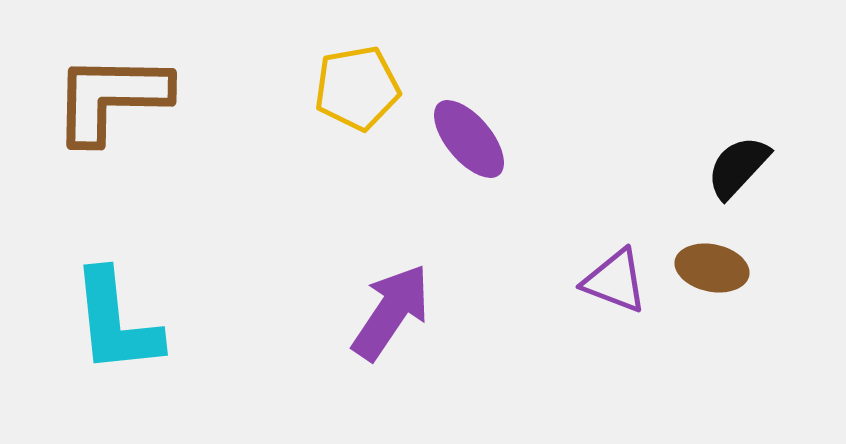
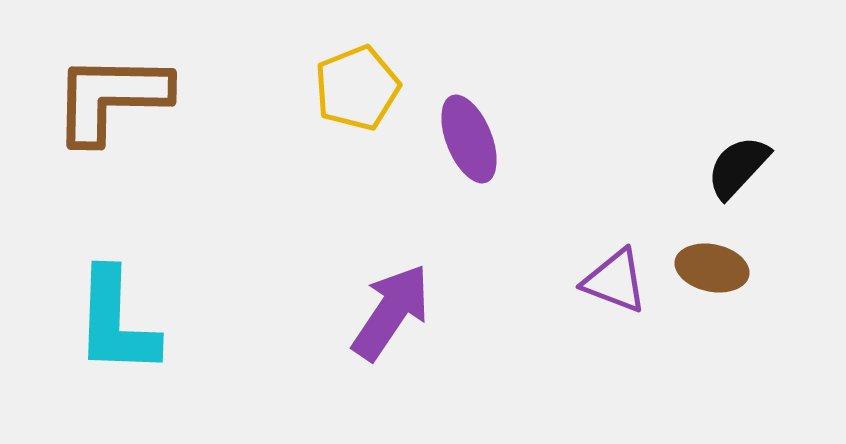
yellow pentagon: rotated 12 degrees counterclockwise
purple ellipse: rotated 18 degrees clockwise
cyan L-shape: rotated 8 degrees clockwise
